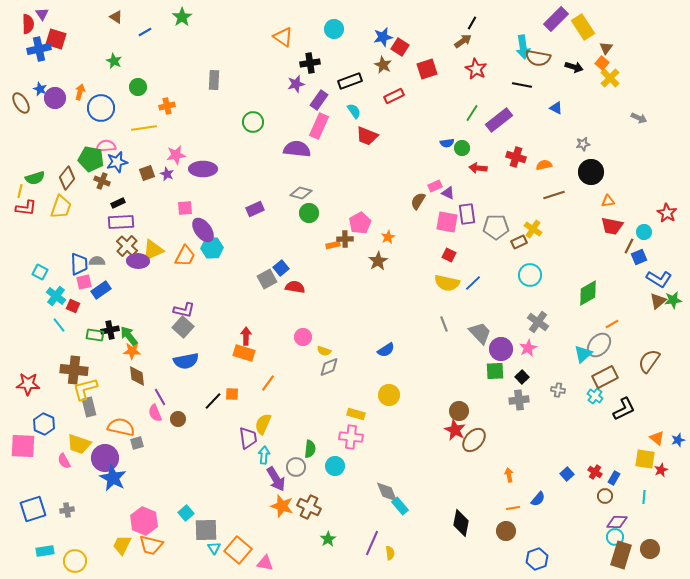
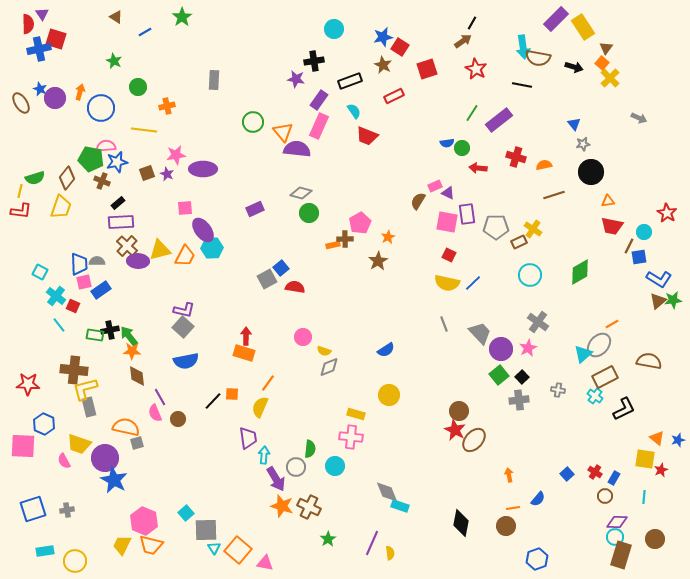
orange triangle at (283, 37): moved 95 px down; rotated 15 degrees clockwise
black cross at (310, 63): moved 4 px right, 2 px up
purple star at (296, 84): moved 5 px up; rotated 24 degrees clockwise
blue triangle at (556, 108): moved 18 px right, 16 px down; rotated 24 degrees clockwise
yellow line at (144, 128): moved 2 px down; rotated 15 degrees clockwise
black rectangle at (118, 203): rotated 16 degrees counterclockwise
red L-shape at (26, 208): moved 5 px left, 3 px down
yellow triangle at (153, 250): moved 7 px right; rotated 10 degrees clockwise
blue square at (639, 257): rotated 14 degrees clockwise
green diamond at (588, 293): moved 8 px left, 21 px up
brown semicircle at (649, 361): rotated 65 degrees clockwise
green square at (495, 371): moved 4 px right, 4 px down; rotated 36 degrees counterclockwise
yellow semicircle at (263, 424): moved 3 px left, 17 px up
orange semicircle at (121, 427): moved 5 px right
blue star at (113, 478): moved 1 px right, 2 px down
cyan rectangle at (400, 506): rotated 30 degrees counterclockwise
brown circle at (506, 531): moved 5 px up
brown circle at (650, 549): moved 5 px right, 10 px up
